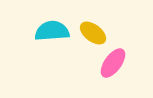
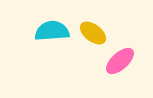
pink ellipse: moved 7 px right, 2 px up; rotated 12 degrees clockwise
